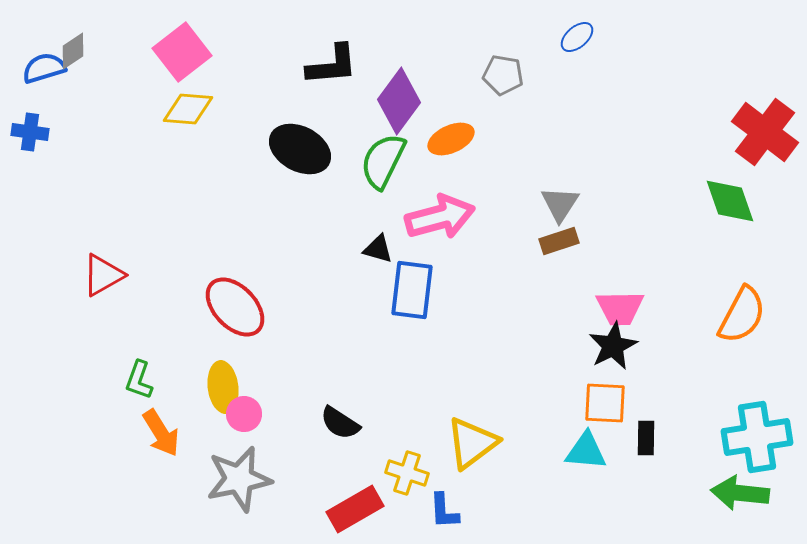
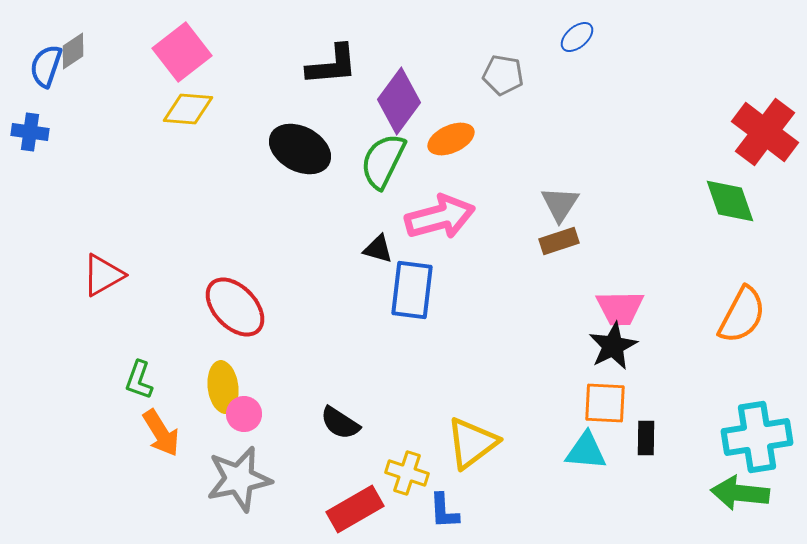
blue semicircle: moved 2 px right, 2 px up; rotated 54 degrees counterclockwise
